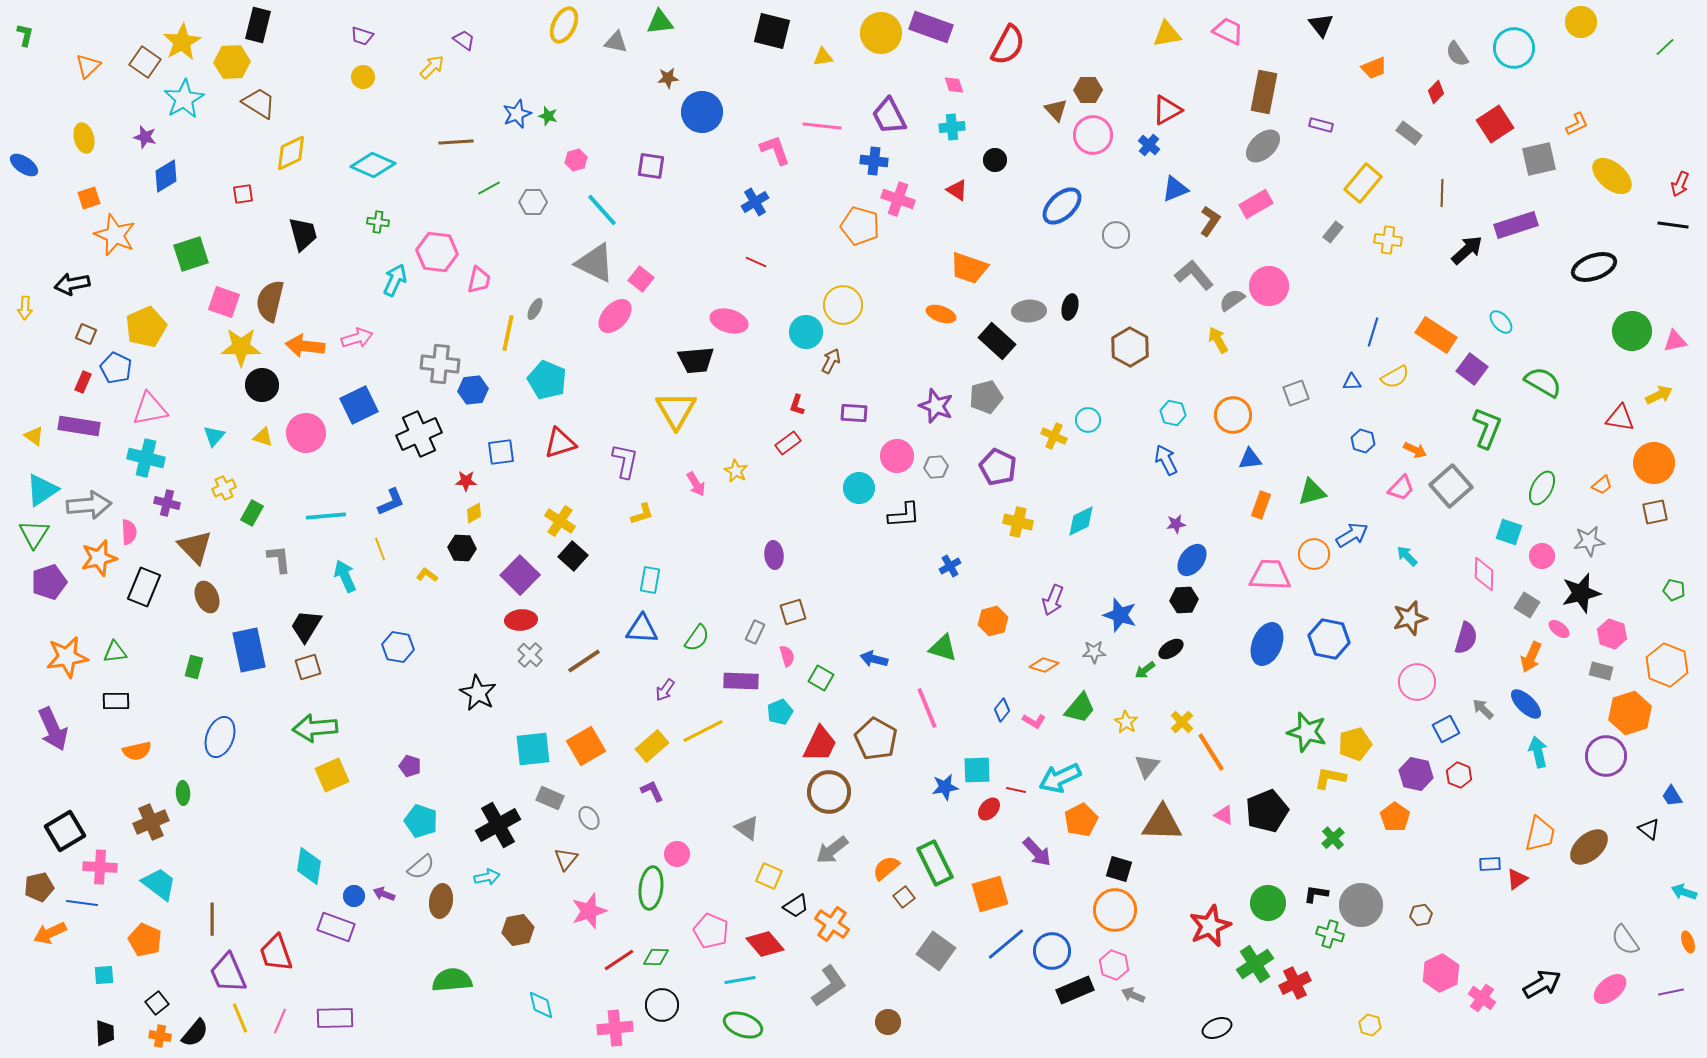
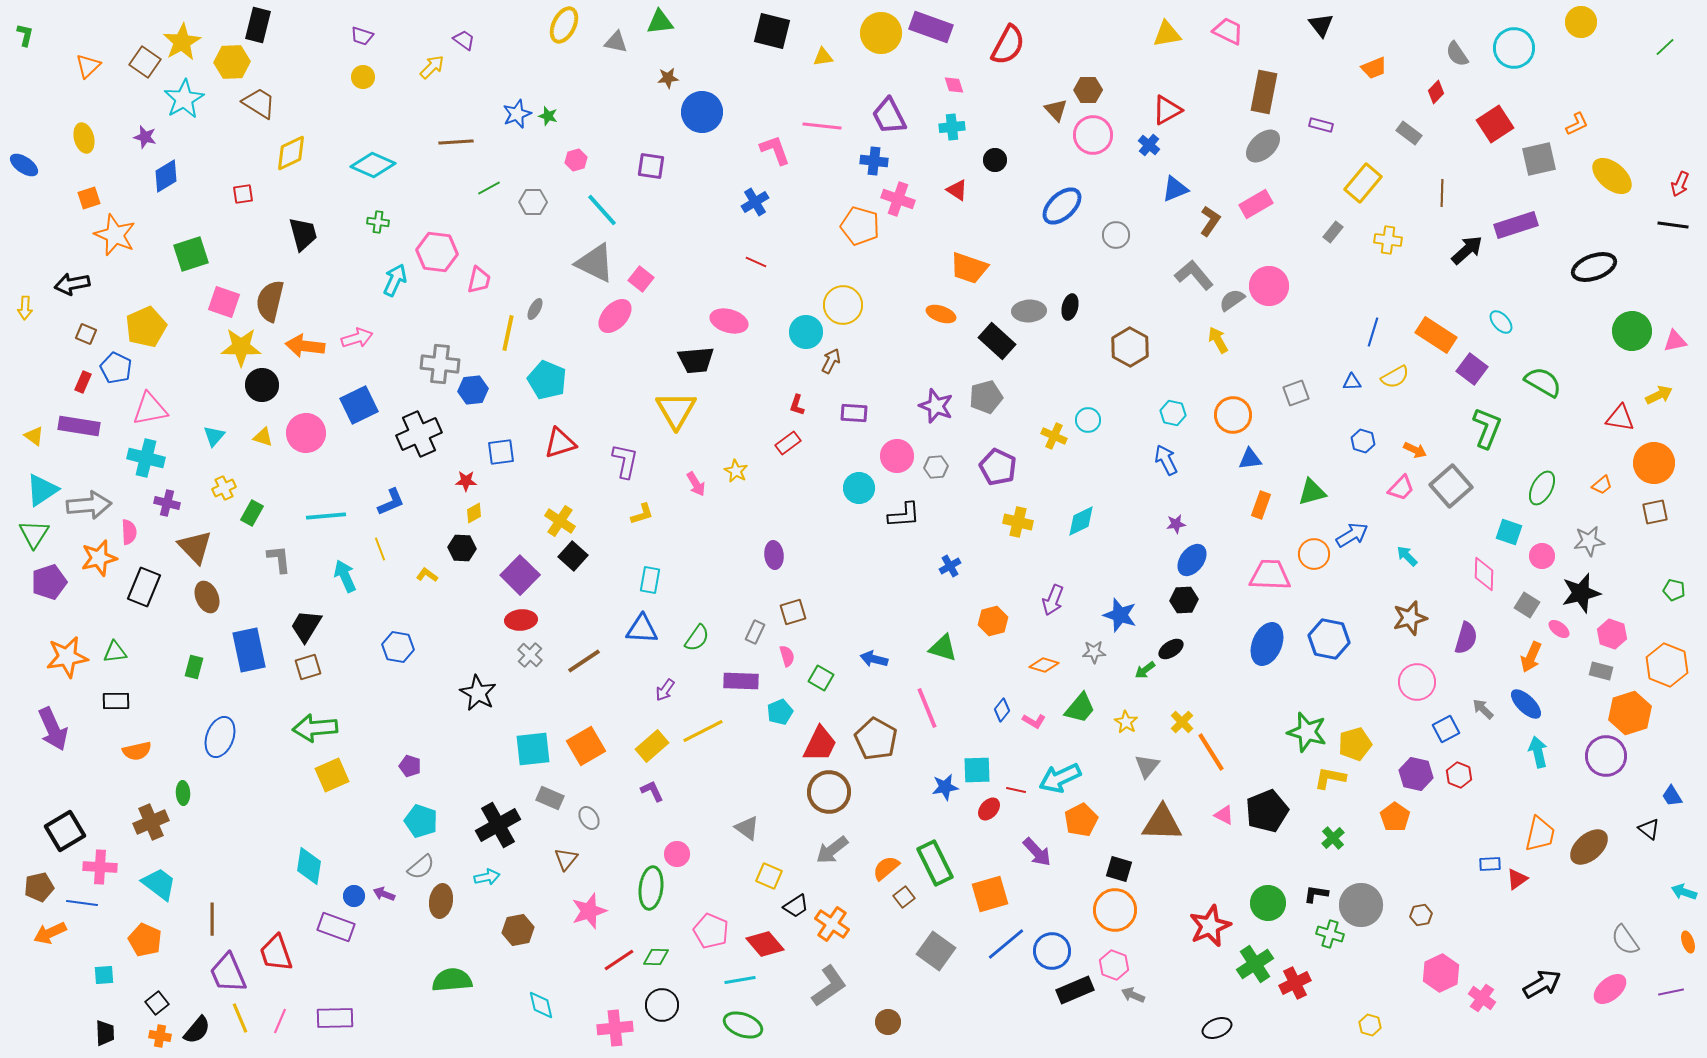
black semicircle at (195, 1033): moved 2 px right, 3 px up
